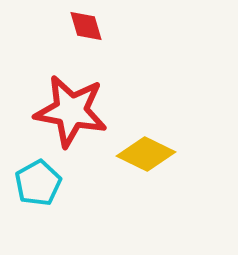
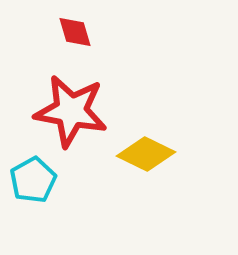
red diamond: moved 11 px left, 6 px down
cyan pentagon: moved 5 px left, 3 px up
